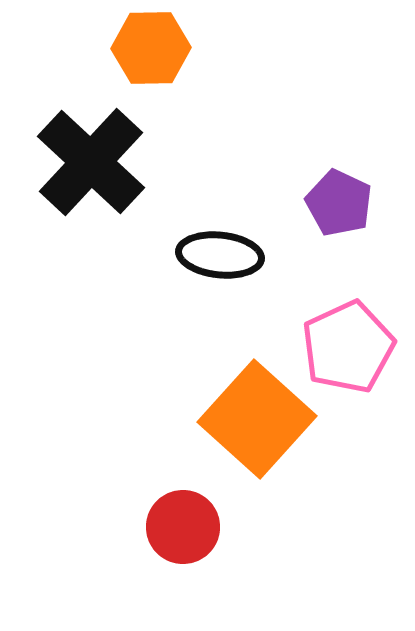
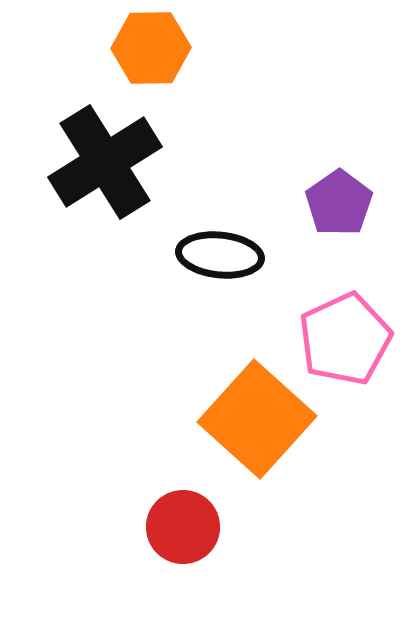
black cross: moved 14 px right; rotated 15 degrees clockwise
purple pentagon: rotated 12 degrees clockwise
pink pentagon: moved 3 px left, 8 px up
